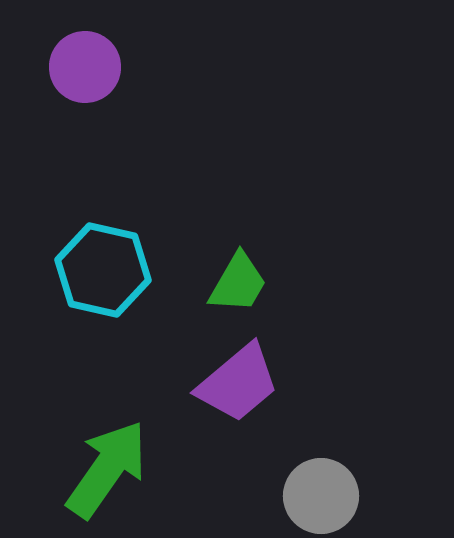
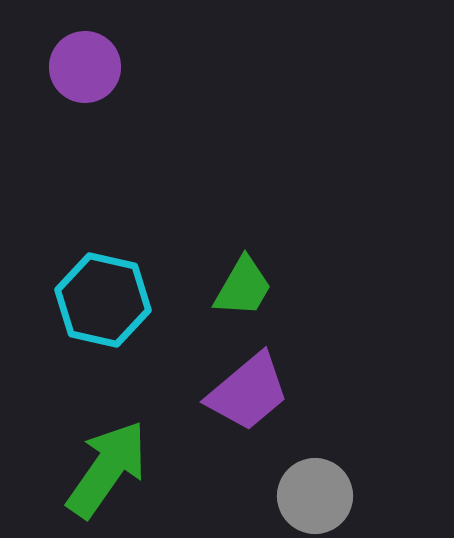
cyan hexagon: moved 30 px down
green trapezoid: moved 5 px right, 4 px down
purple trapezoid: moved 10 px right, 9 px down
gray circle: moved 6 px left
